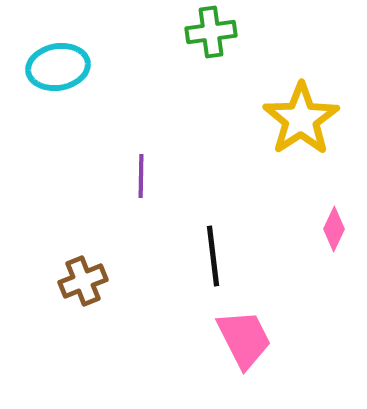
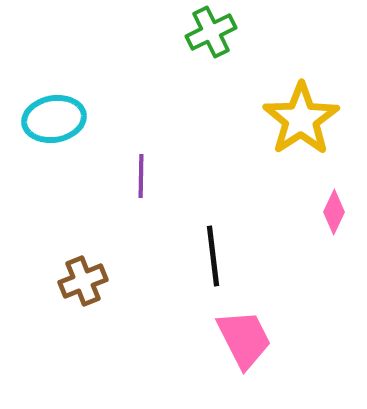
green cross: rotated 18 degrees counterclockwise
cyan ellipse: moved 4 px left, 52 px down
pink diamond: moved 17 px up
